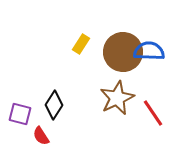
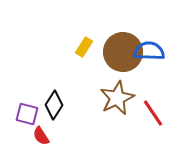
yellow rectangle: moved 3 px right, 3 px down
purple square: moved 7 px right
